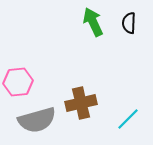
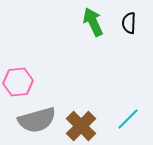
brown cross: moved 23 px down; rotated 32 degrees counterclockwise
